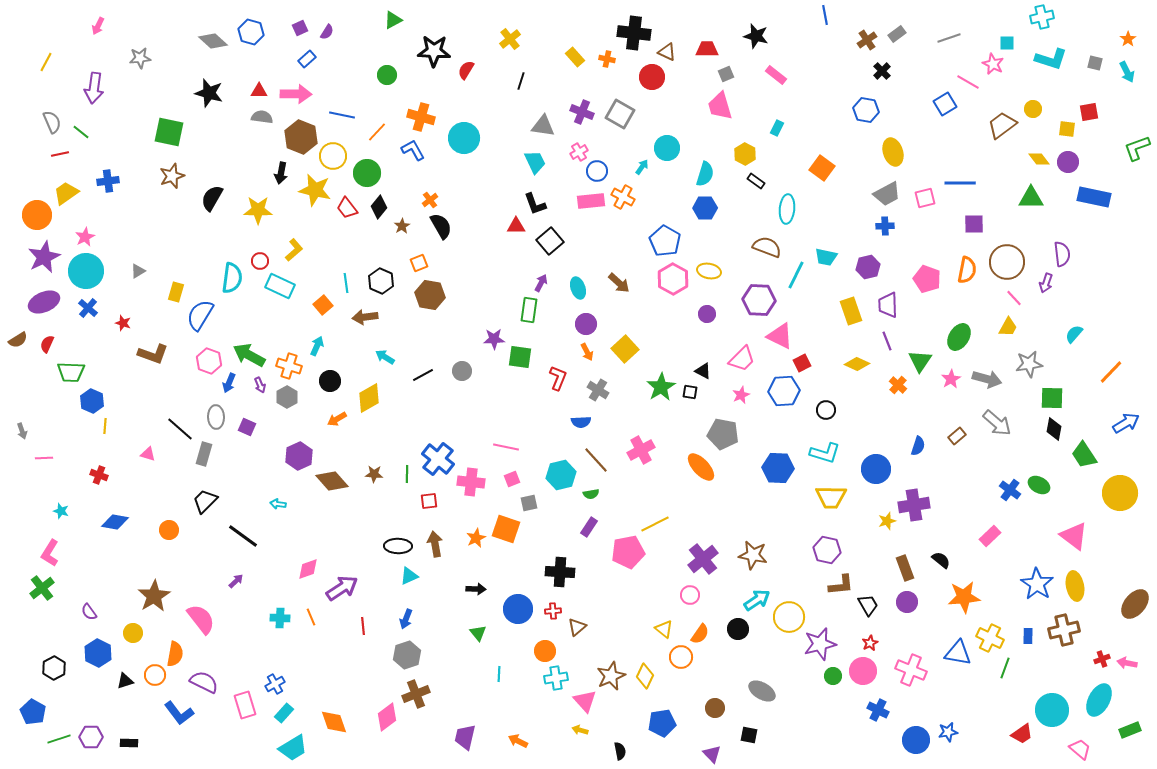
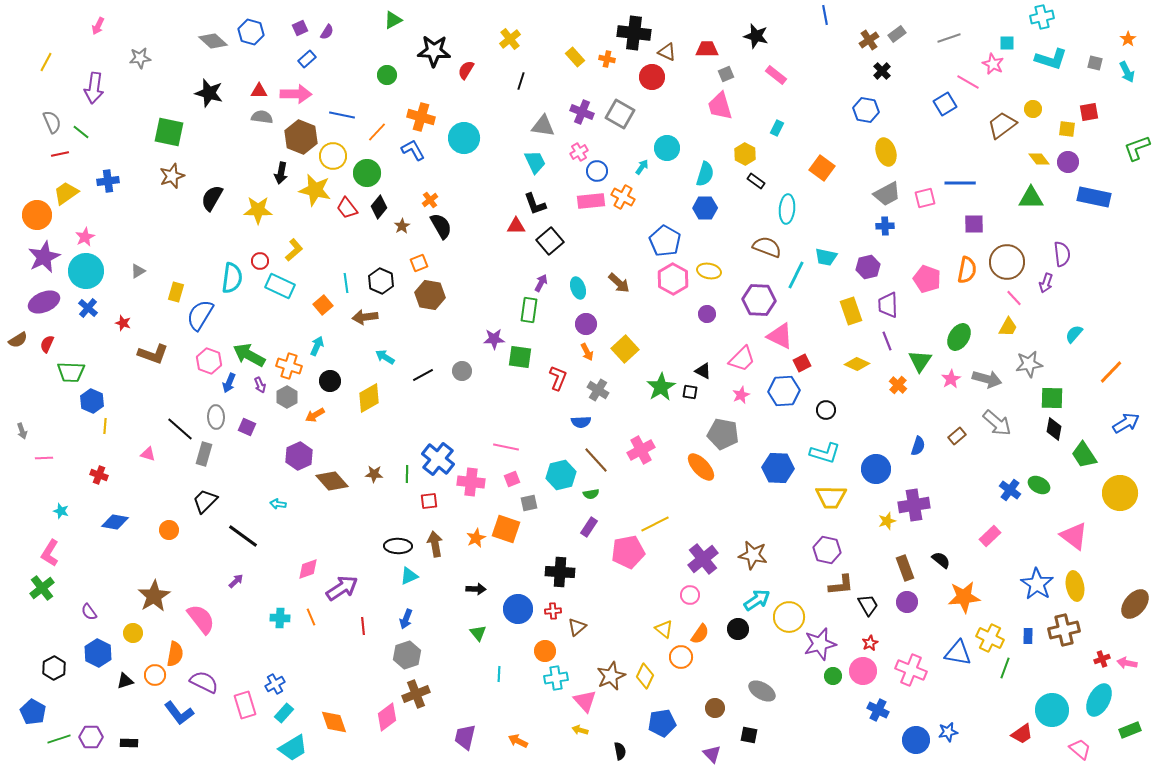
brown cross at (867, 40): moved 2 px right
yellow ellipse at (893, 152): moved 7 px left
orange arrow at (337, 419): moved 22 px left, 4 px up
